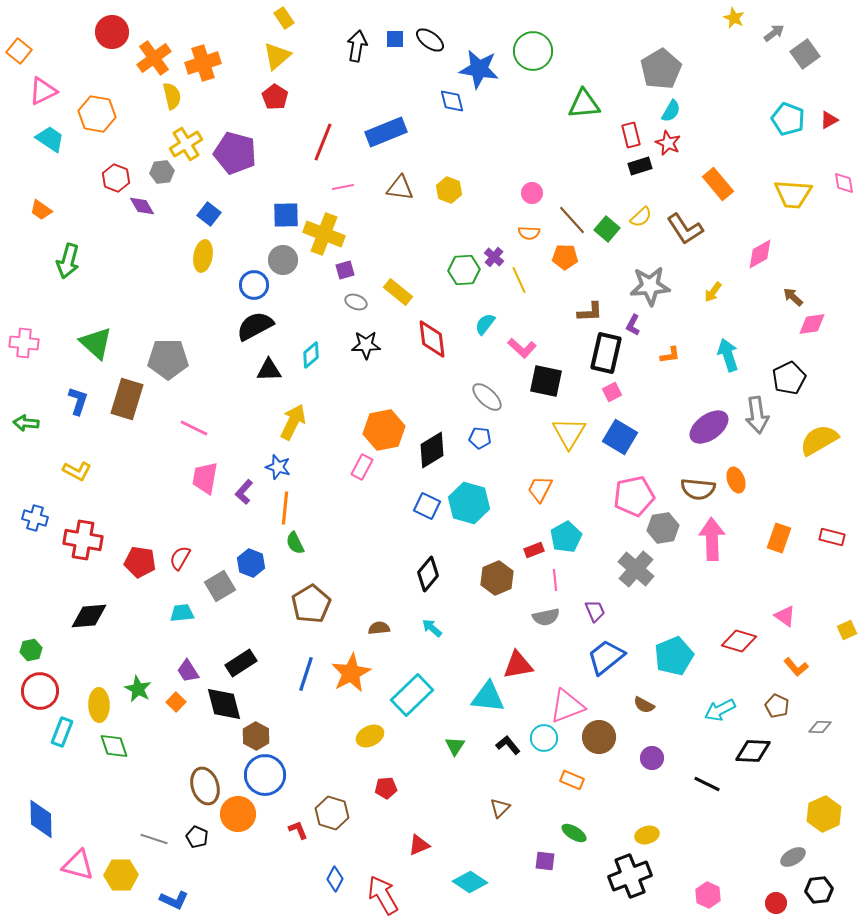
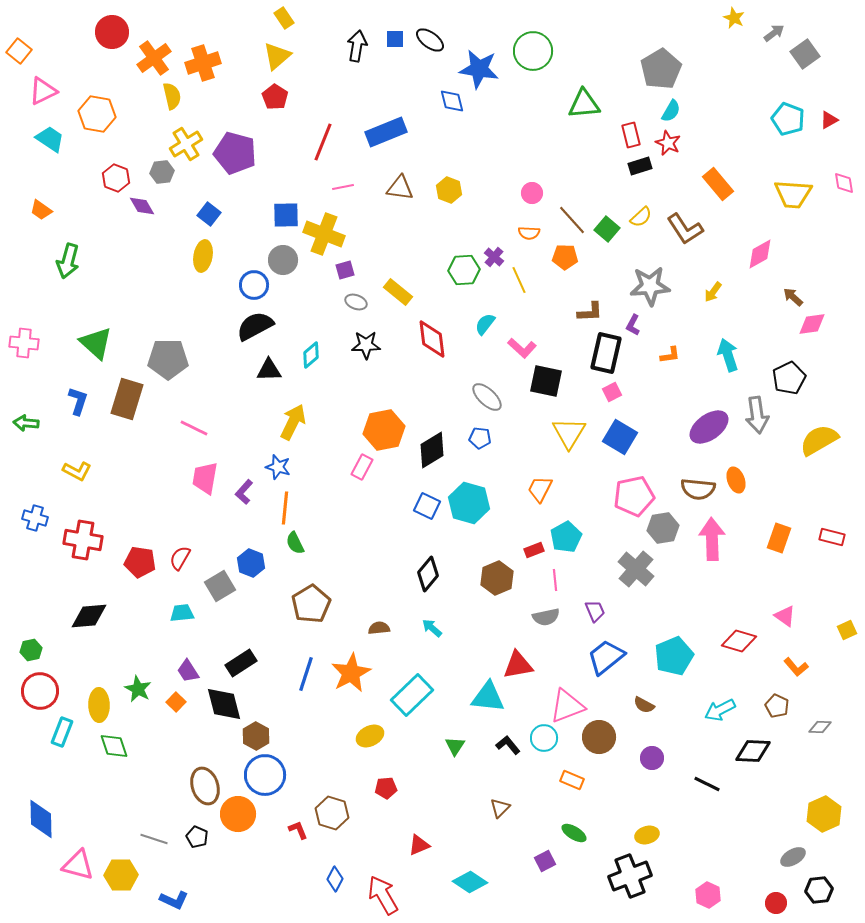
purple square at (545, 861): rotated 35 degrees counterclockwise
